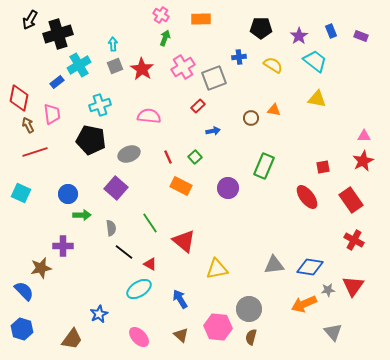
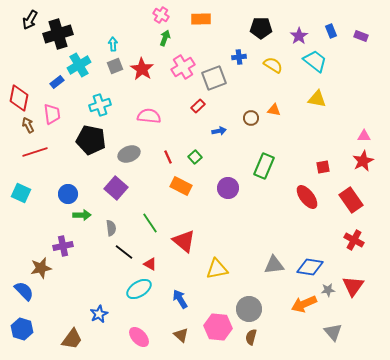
blue arrow at (213, 131): moved 6 px right
purple cross at (63, 246): rotated 12 degrees counterclockwise
